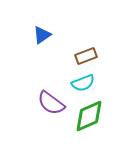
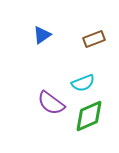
brown rectangle: moved 8 px right, 17 px up
